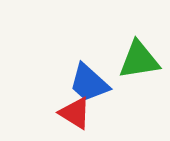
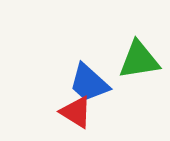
red triangle: moved 1 px right, 1 px up
